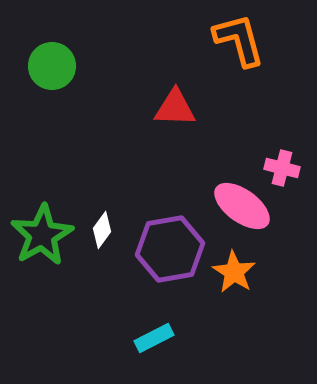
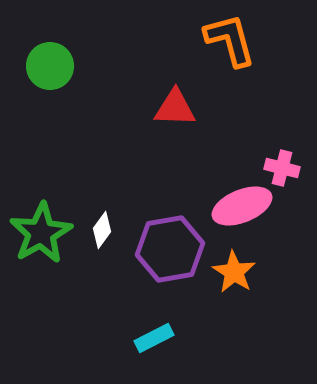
orange L-shape: moved 9 px left
green circle: moved 2 px left
pink ellipse: rotated 58 degrees counterclockwise
green star: moved 1 px left, 2 px up
